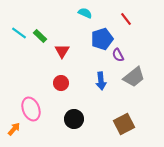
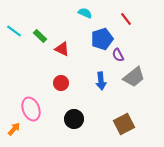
cyan line: moved 5 px left, 2 px up
red triangle: moved 2 px up; rotated 35 degrees counterclockwise
